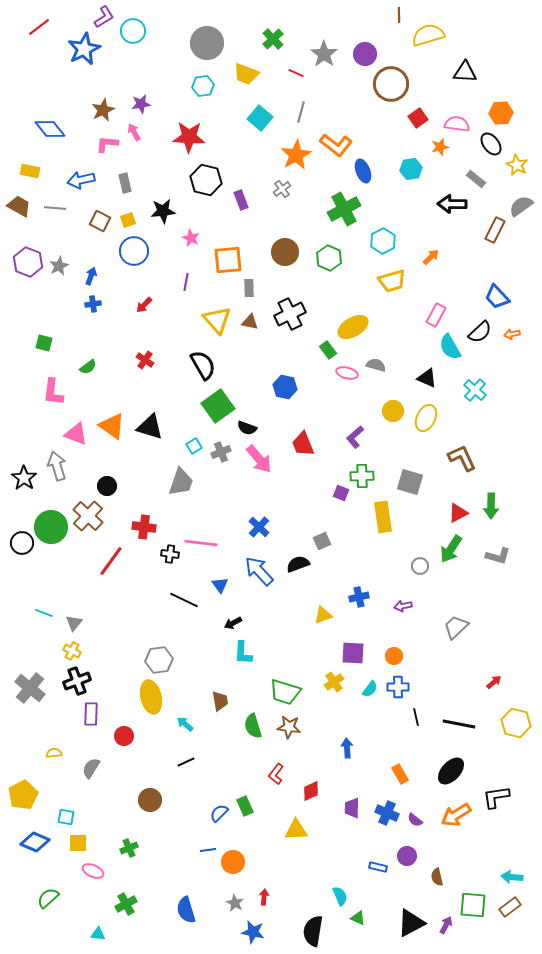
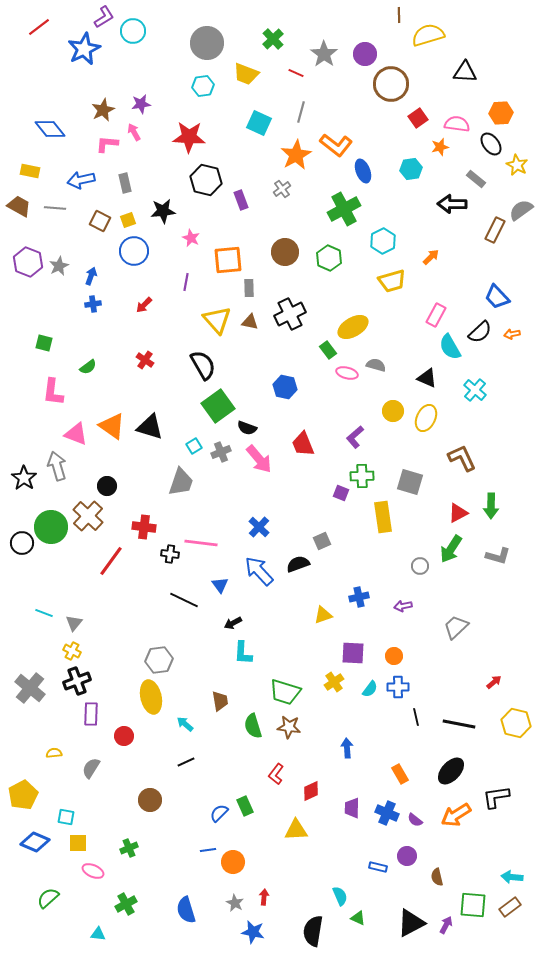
cyan square at (260, 118): moved 1 px left, 5 px down; rotated 15 degrees counterclockwise
gray semicircle at (521, 206): moved 4 px down
